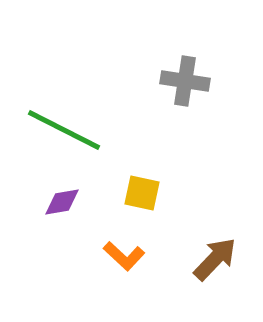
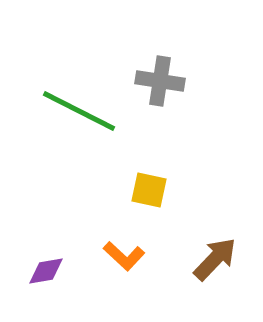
gray cross: moved 25 px left
green line: moved 15 px right, 19 px up
yellow square: moved 7 px right, 3 px up
purple diamond: moved 16 px left, 69 px down
